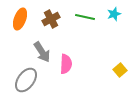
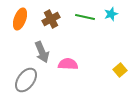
cyan star: moved 3 px left
gray arrow: rotated 10 degrees clockwise
pink semicircle: moved 2 px right; rotated 90 degrees counterclockwise
